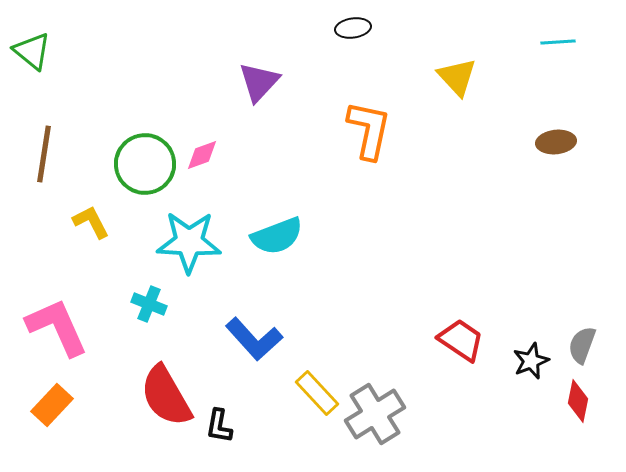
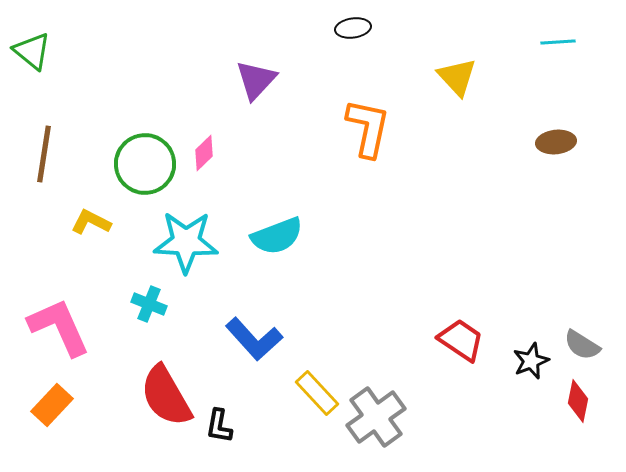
purple triangle: moved 3 px left, 2 px up
orange L-shape: moved 1 px left, 2 px up
pink diamond: moved 2 px right, 2 px up; rotated 24 degrees counterclockwise
yellow L-shape: rotated 36 degrees counterclockwise
cyan star: moved 3 px left
pink L-shape: moved 2 px right
gray semicircle: rotated 78 degrees counterclockwise
gray cross: moved 1 px right, 3 px down; rotated 4 degrees counterclockwise
